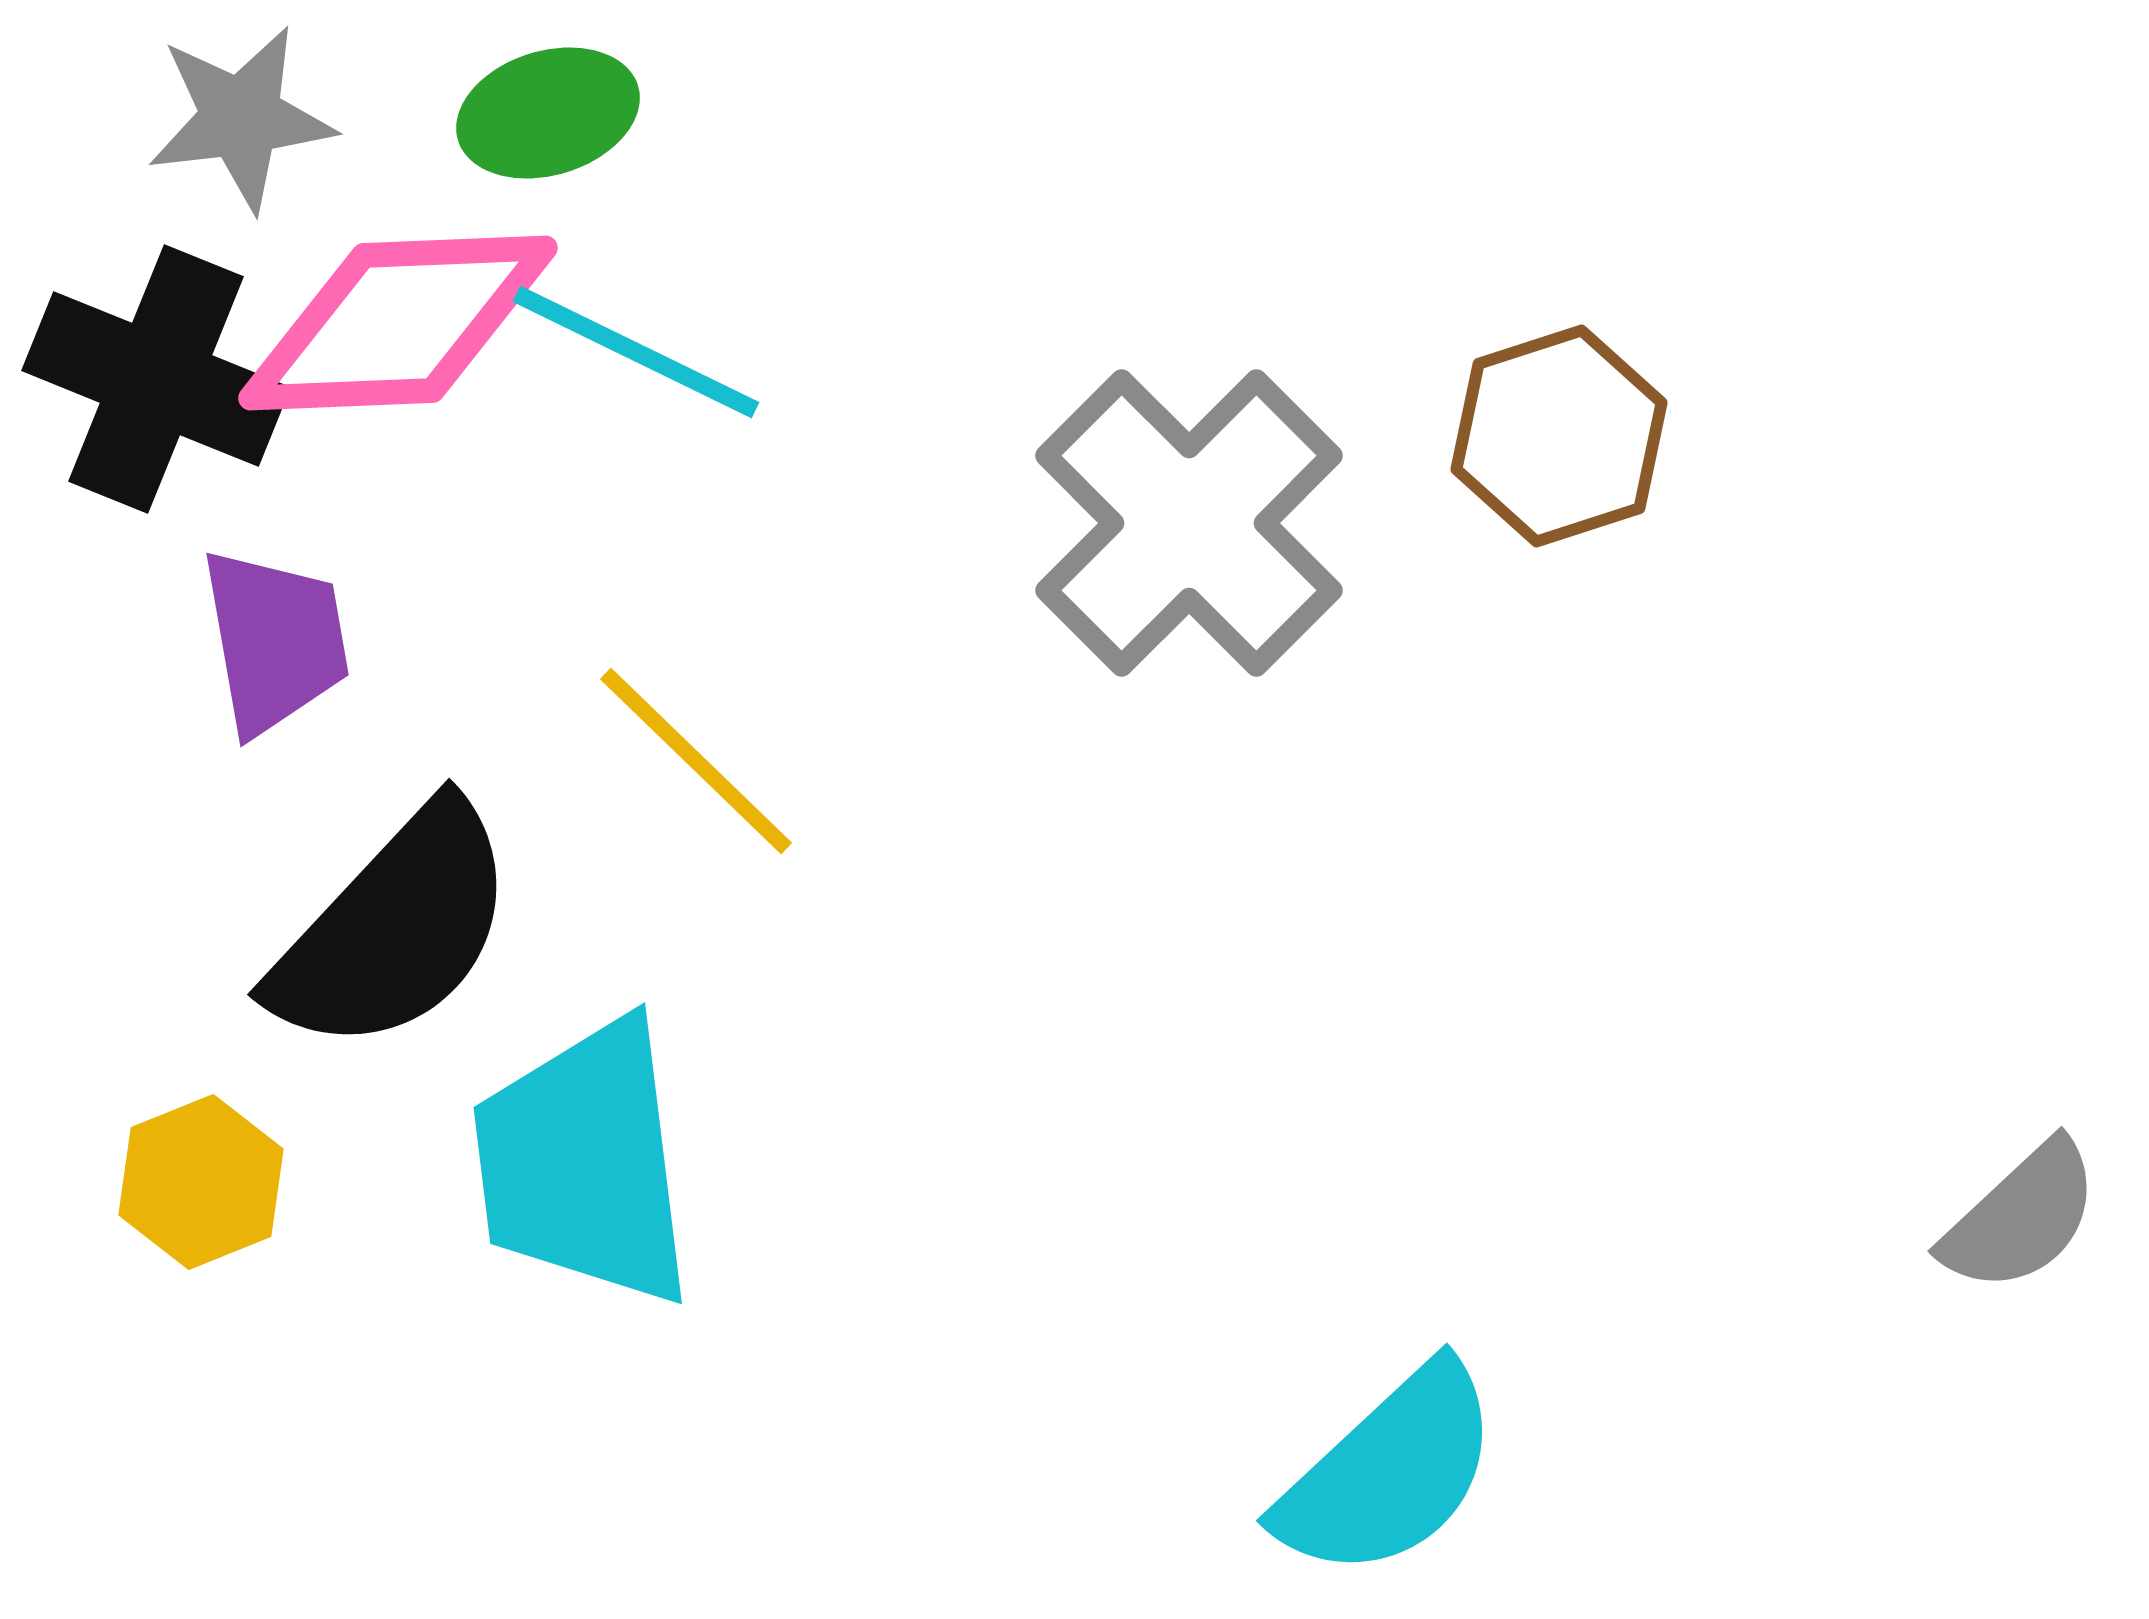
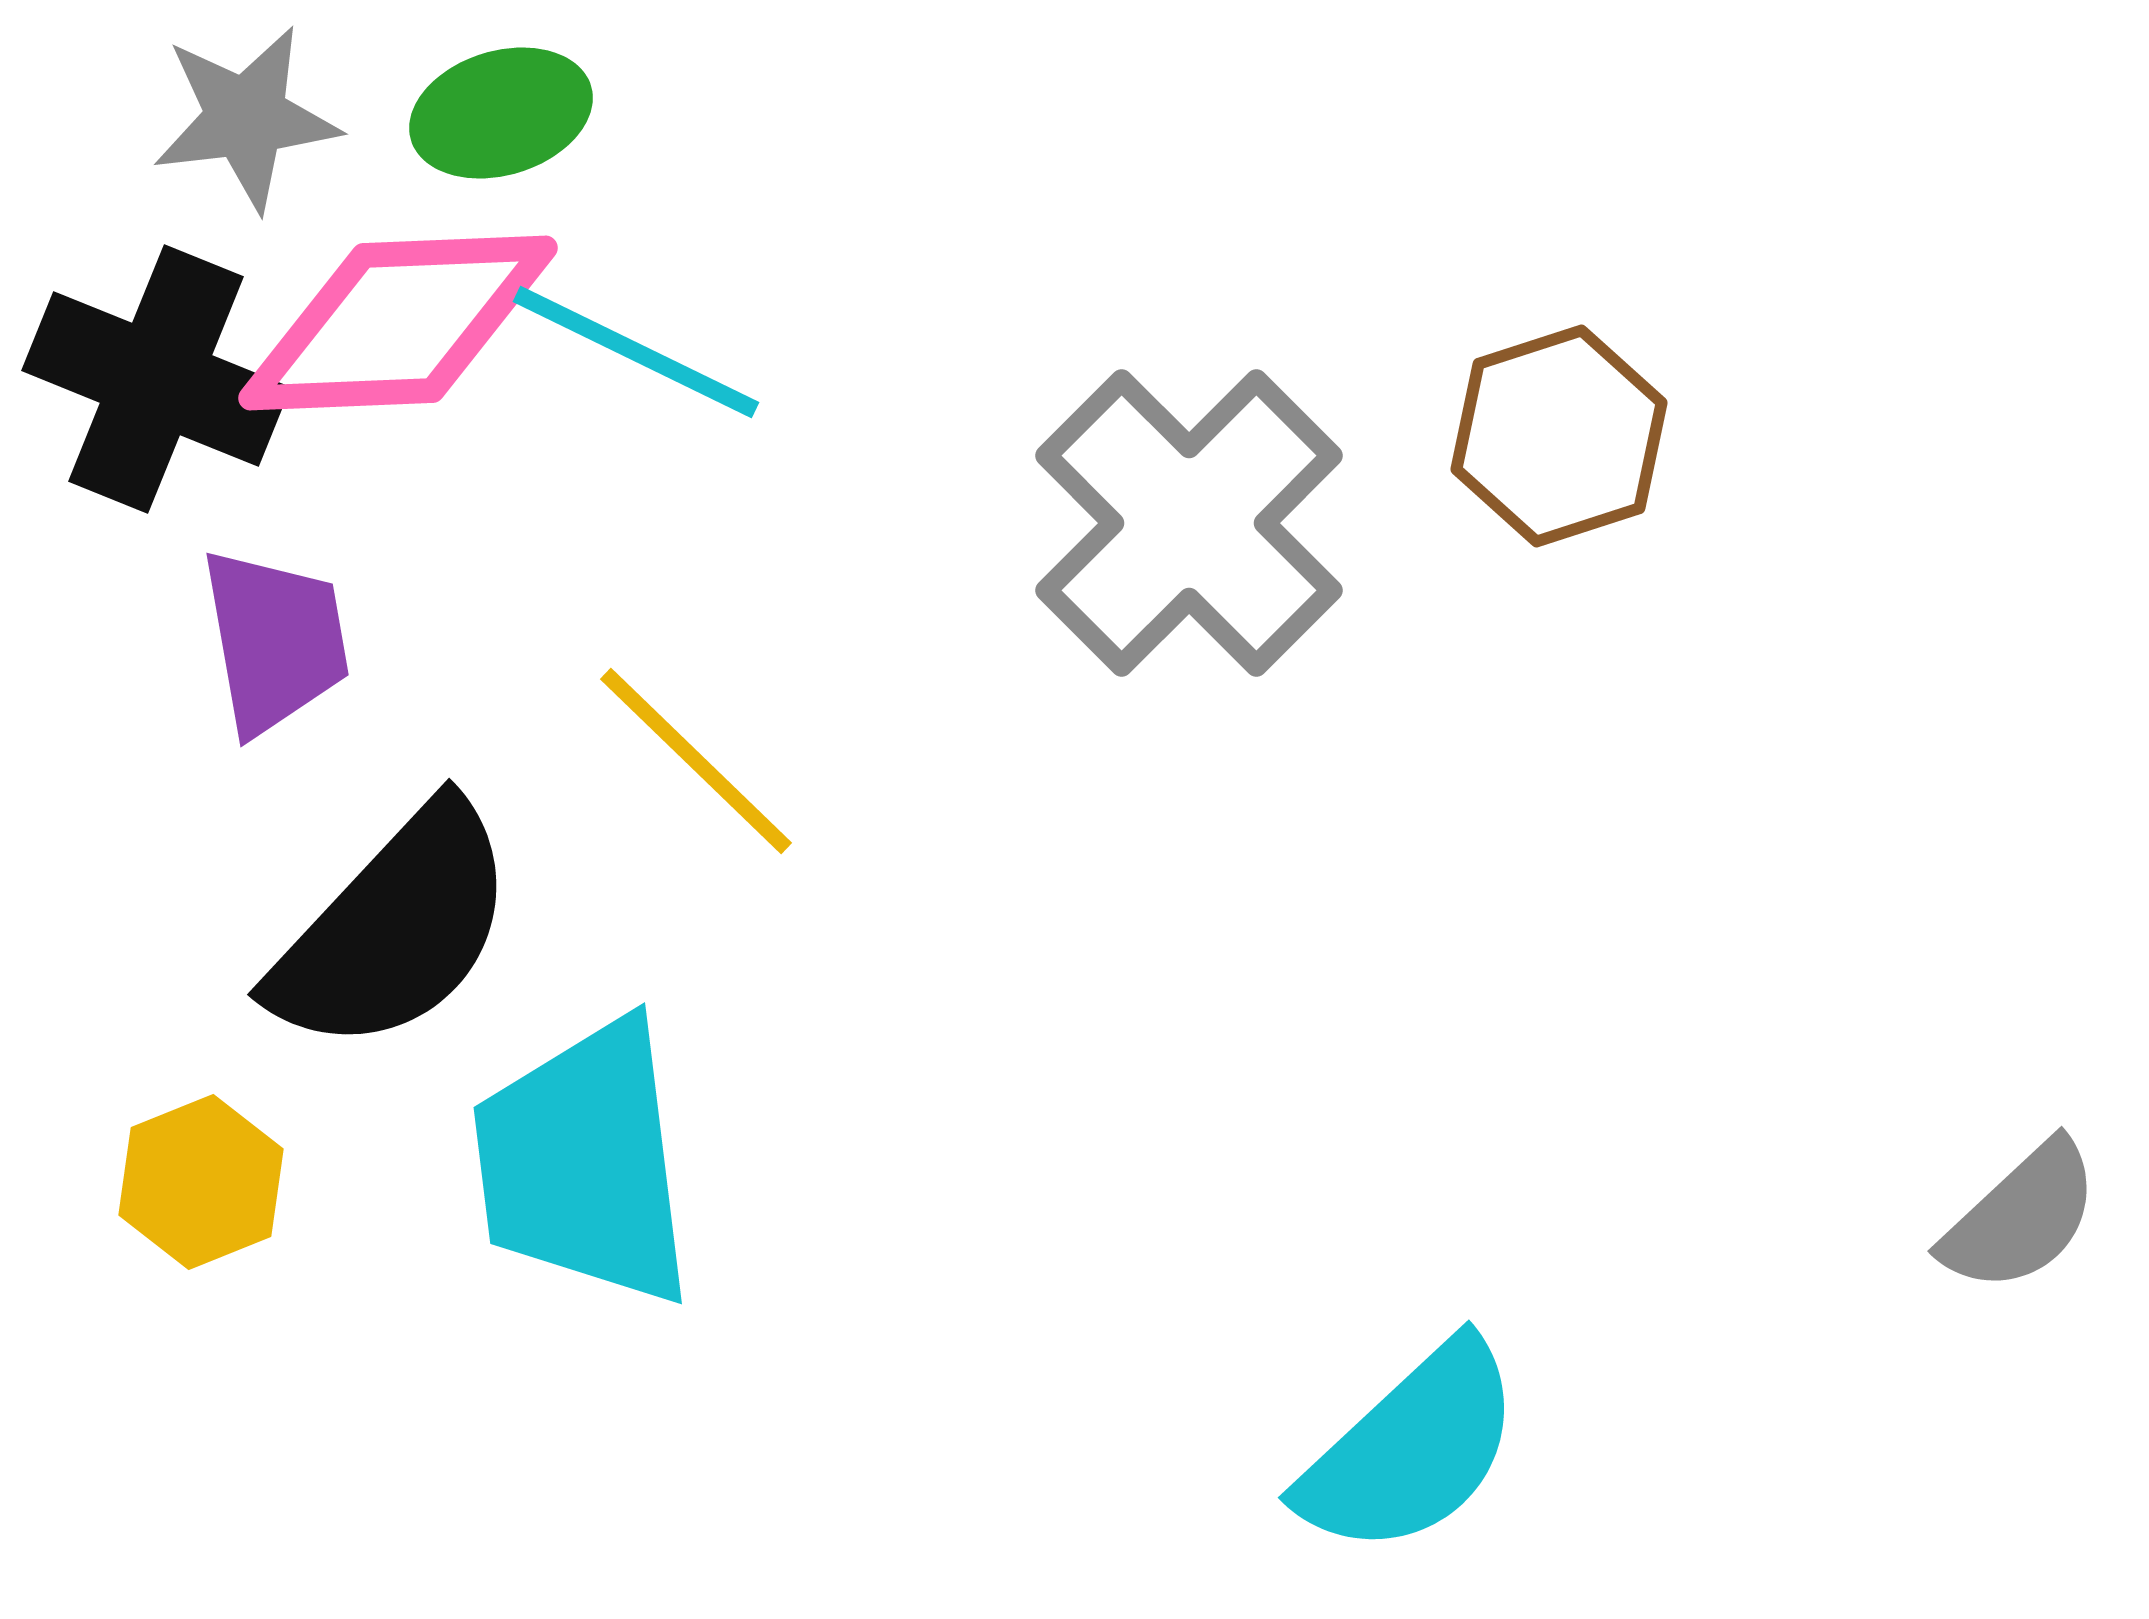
green ellipse: moved 47 px left
gray star: moved 5 px right
cyan semicircle: moved 22 px right, 23 px up
